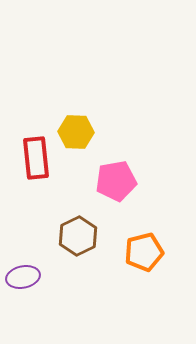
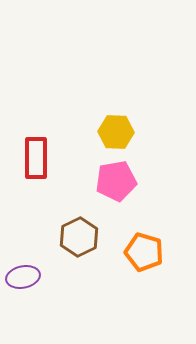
yellow hexagon: moved 40 px right
red rectangle: rotated 6 degrees clockwise
brown hexagon: moved 1 px right, 1 px down
orange pentagon: rotated 30 degrees clockwise
